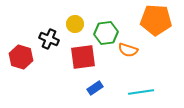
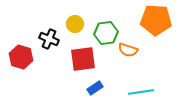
red square: moved 2 px down
